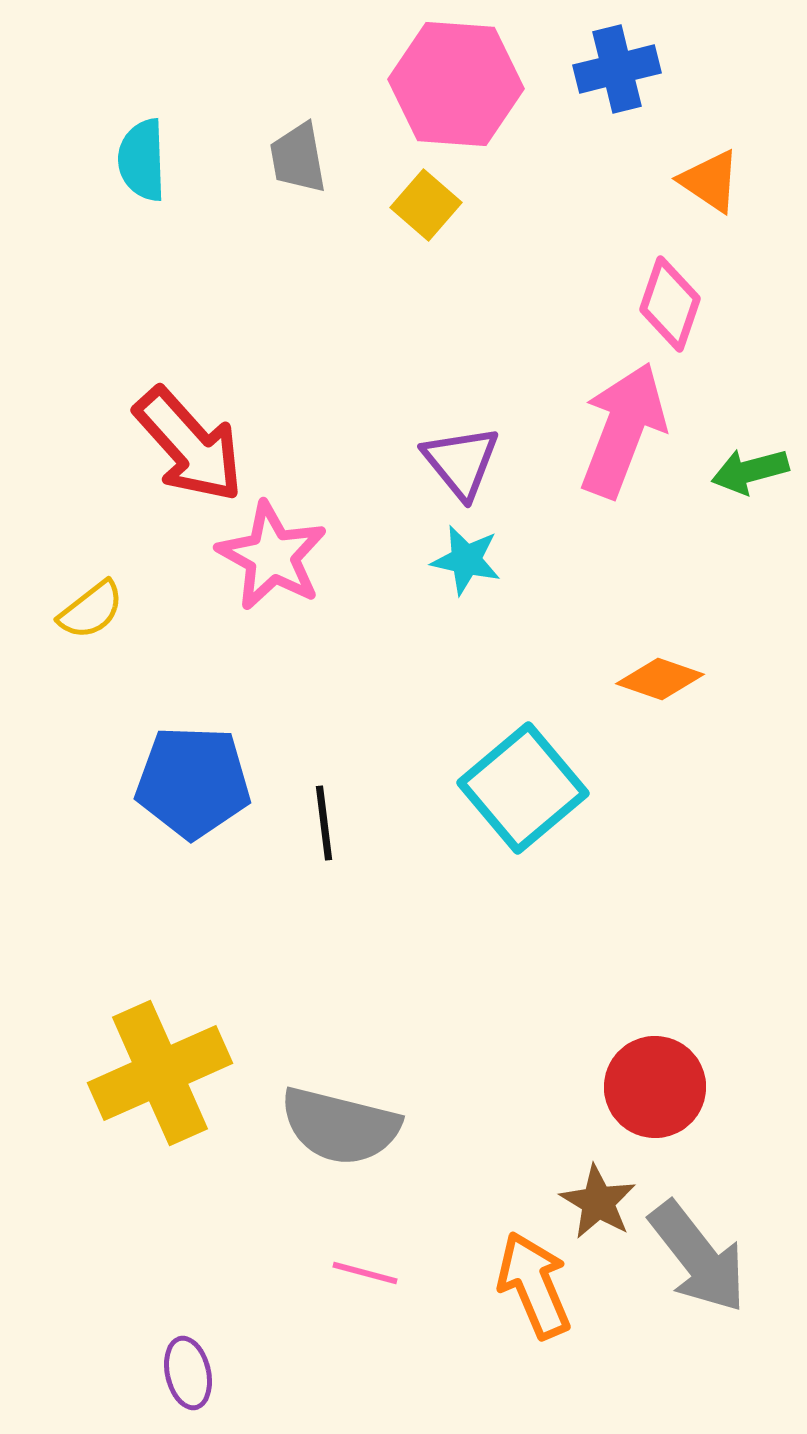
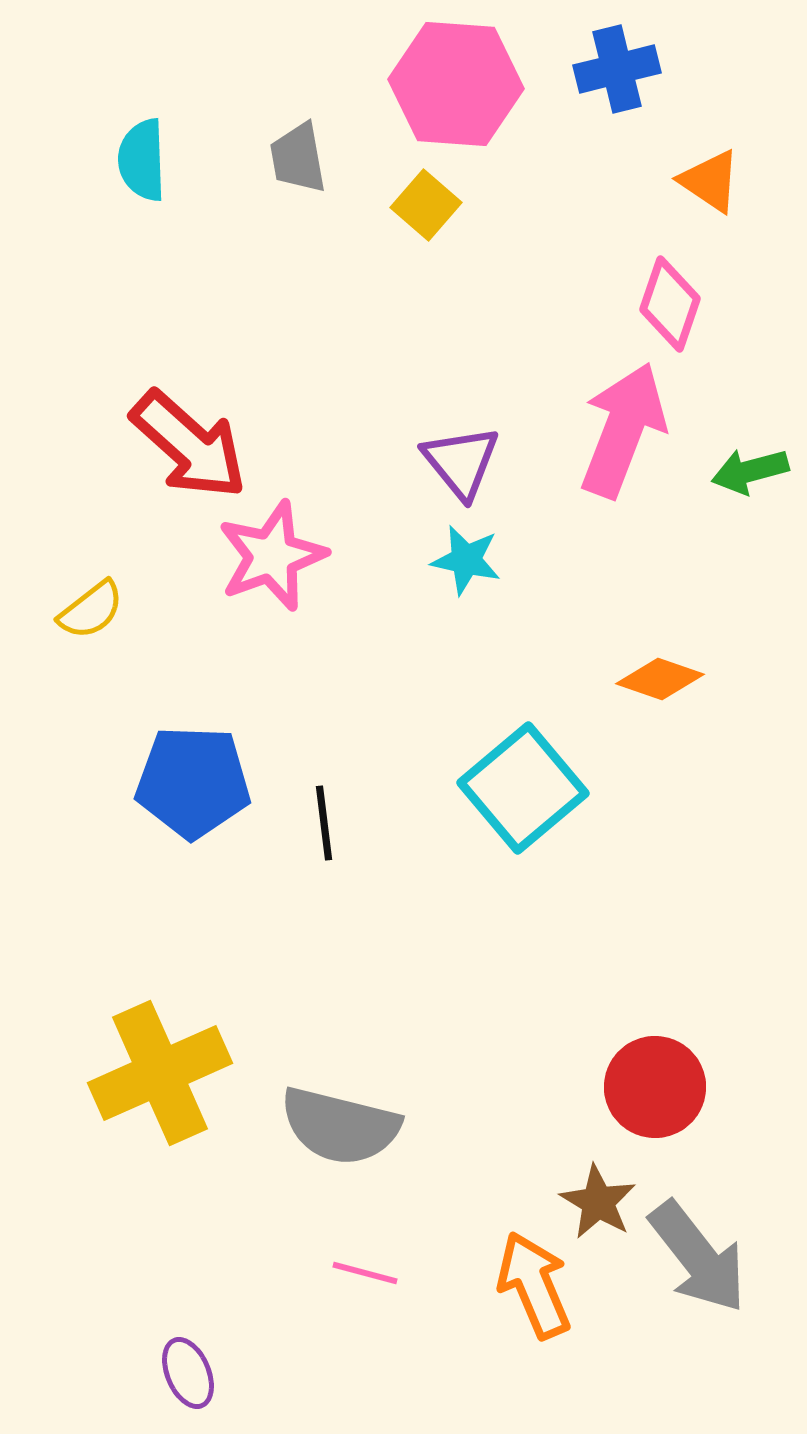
red arrow: rotated 6 degrees counterclockwise
pink star: rotated 23 degrees clockwise
purple ellipse: rotated 10 degrees counterclockwise
